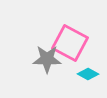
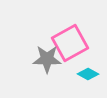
pink square: rotated 33 degrees clockwise
